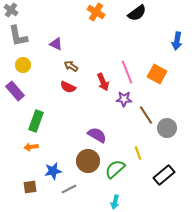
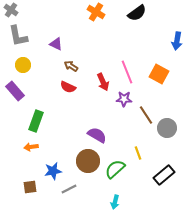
orange square: moved 2 px right
